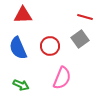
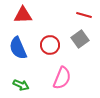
red line: moved 1 px left, 2 px up
red circle: moved 1 px up
